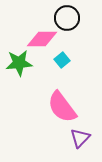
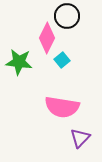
black circle: moved 2 px up
pink diamond: moved 5 px right, 1 px up; rotated 64 degrees counterclockwise
green star: moved 1 px up; rotated 12 degrees clockwise
pink semicircle: rotated 44 degrees counterclockwise
